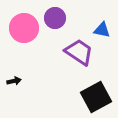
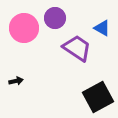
blue triangle: moved 2 px up; rotated 18 degrees clockwise
purple trapezoid: moved 2 px left, 4 px up
black arrow: moved 2 px right
black square: moved 2 px right
